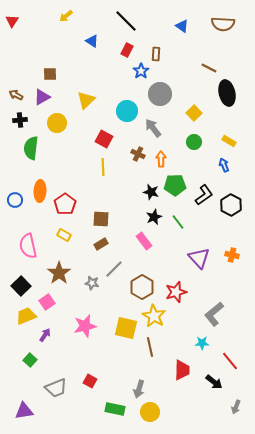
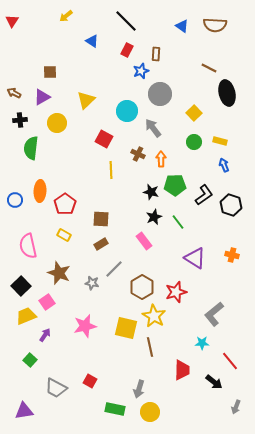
brown semicircle at (223, 24): moved 8 px left, 1 px down
blue star at (141, 71): rotated 14 degrees clockwise
brown square at (50, 74): moved 2 px up
brown arrow at (16, 95): moved 2 px left, 2 px up
yellow rectangle at (229, 141): moved 9 px left; rotated 16 degrees counterclockwise
yellow line at (103, 167): moved 8 px right, 3 px down
black hexagon at (231, 205): rotated 10 degrees counterclockwise
purple triangle at (199, 258): moved 4 px left; rotated 15 degrees counterclockwise
brown star at (59, 273): rotated 15 degrees counterclockwise
gray trapezoid at (56, 388): rotated 50 degrees clockwise
